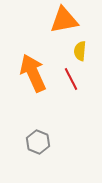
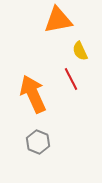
orange triangle: moved 6 px left
yellow semicircle: rotated 30 degrees counterclockwise
orange arrow: moved 21 px down
